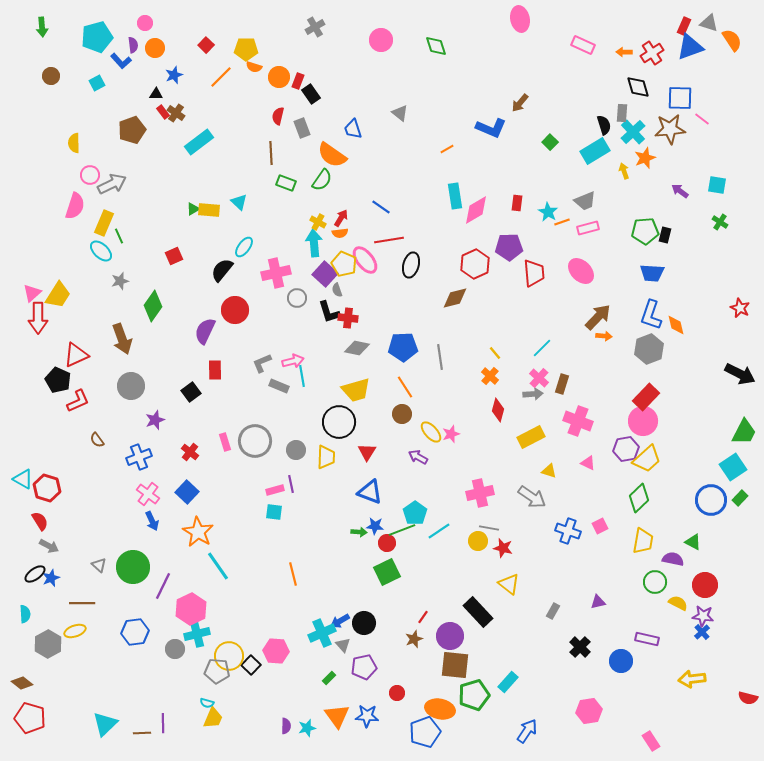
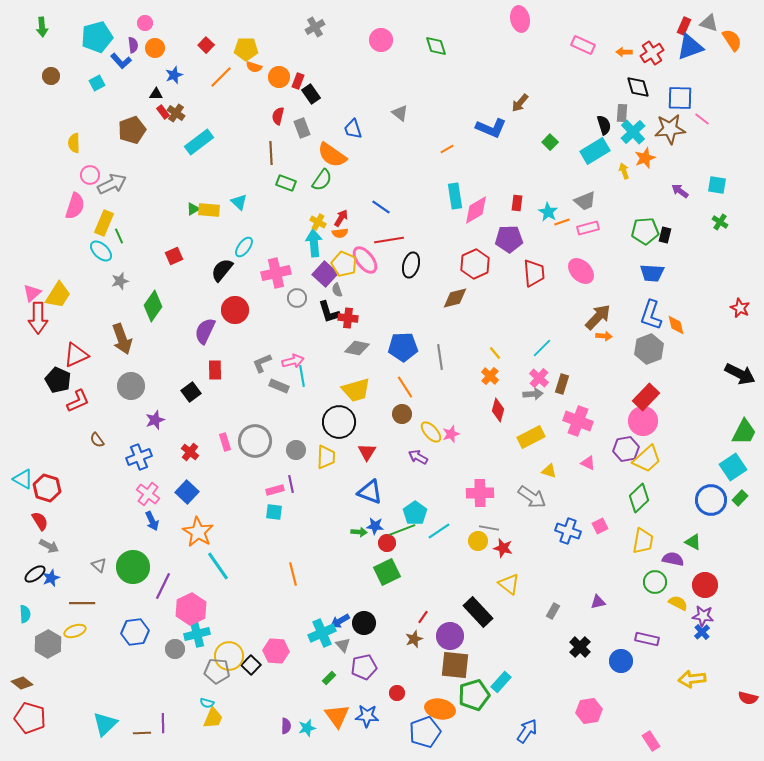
purple pentagon at (509, 247): moved 8 px up
pink cross at (480, 493): rotated 12 degrees clockwise
cyan rectangle at (508, 682): moved 7 px left
